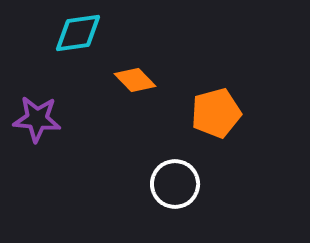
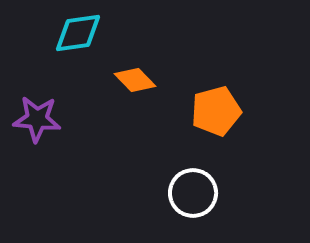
orange pentagon: moved 2 px up
white circle: moved 18 px right, 9 px down
